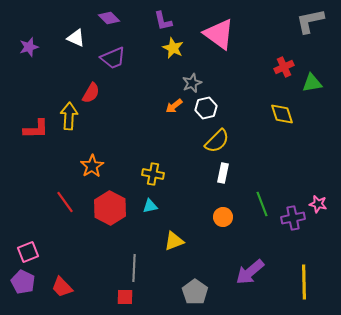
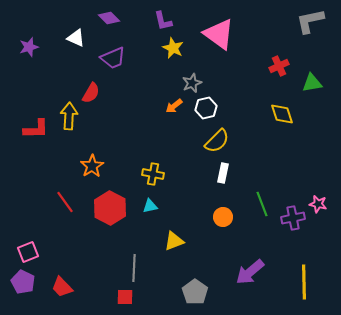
red cross: moved 5 px left, 1 px up
